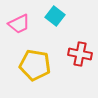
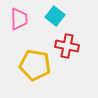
pink trapezoid: moved 5 px up; rotated 65 degrees counterclockwise
red cross: moved 13 px left, 8 px up
